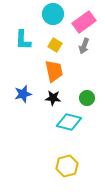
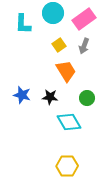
cyan circle: moved 1 px up
pink rectangle: moved 3 px up
cyan L-shape: moved 16 px up
yellow square: moved 4 px right; rotated 24 degrees clockwise
orange trapezoid: moved 12 px right; rotated 20 degrees counterclockwise
blue star: moved 1 px left, 1 px down; rotated 30 degrees clockwise
black star: moved 3 px left, 1 px up
cyan diamond: rotated 45 degrees clockwise
yellow hexagon: rotated 15 degrees clockwise
